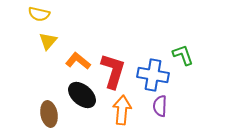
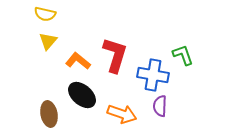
yellow semicircle: moved 6 px right
red L-shape: moved 2 px right, 16 px up
orange arrow: moved 4 px down; rotated 104 degrees clockwise
